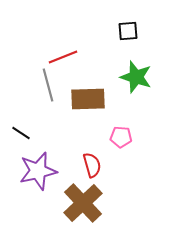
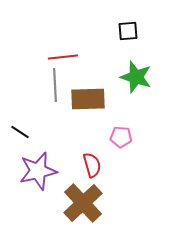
red line: rotated 16 degrees clockwise
gray line: moved 7 px right; rotated 12 degrees clockwise
black line: moved 1 px left, 1 px up
